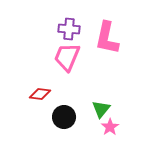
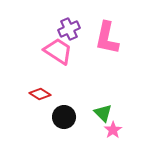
purple cross: rotated 30 degrees counterclockwise
pink trapezoid: moved 9 px left, 6 px up; rotated 100 degrees clockwise
red diamond: rotated 25 degrees clockwise
green triangle: moved 2 px right, 4 px down; rotated 24 degrees counterclockwise
pink star: moved 3 px right, 3 px down
